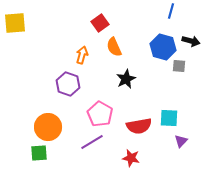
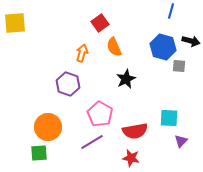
orange arrow: moved 2 px up
red semicircle: moved 4 px left, 5 px down
